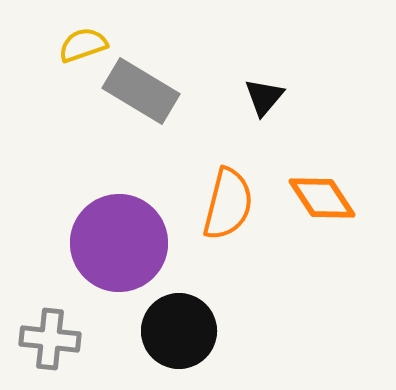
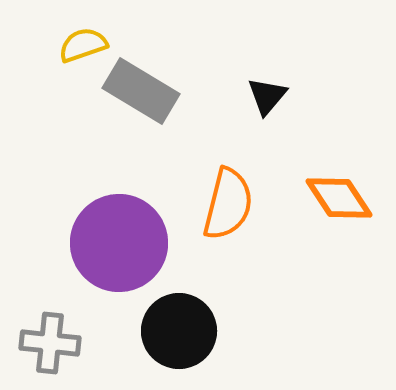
black triangle: moved 3 px right, 1 px up
orange diamond: moved 17 px right
gray cross: moved 4 px down
